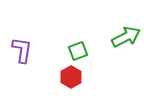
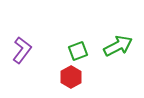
green arrow: moved 8 px left, 9 px down
purple L-shape: rotated 28 degrees clockwise
